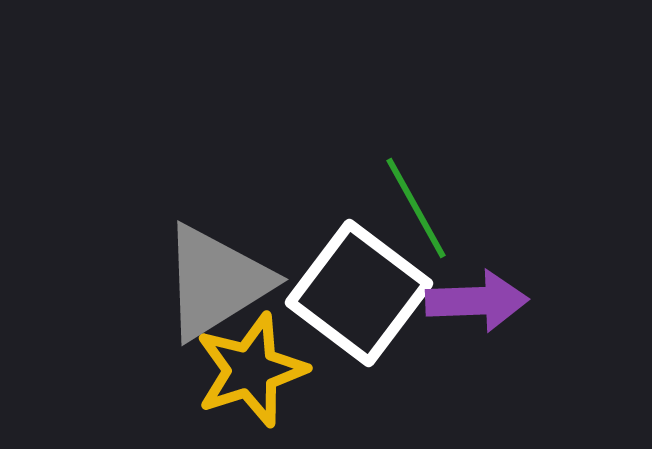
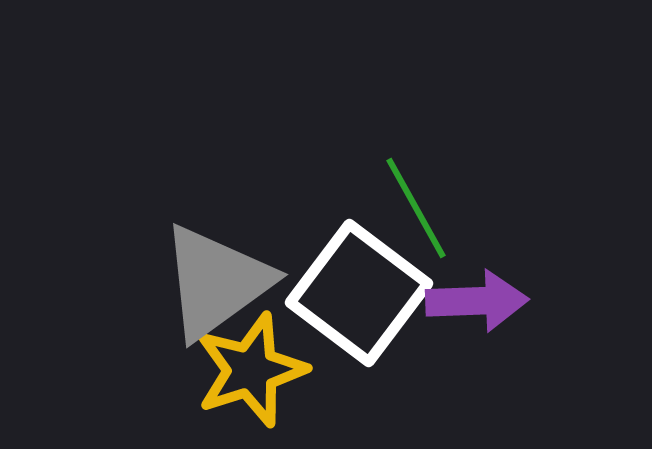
gray triangle: rotated 4 degrees counterclockwise
